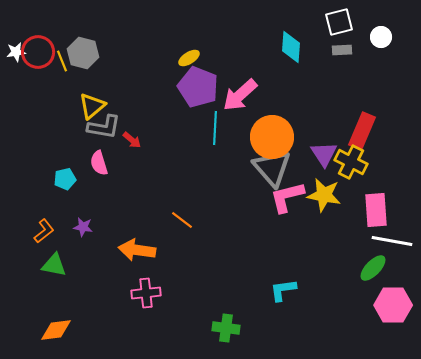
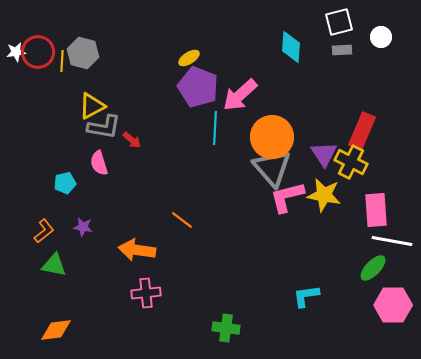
yellow line: rotated 25 degrees clockwise
yellow triangle: rotated 12 degrees clockwise
cyan pentagon: moved 4 px down
cyan L-shape: moved 23 px right, 6 px down
